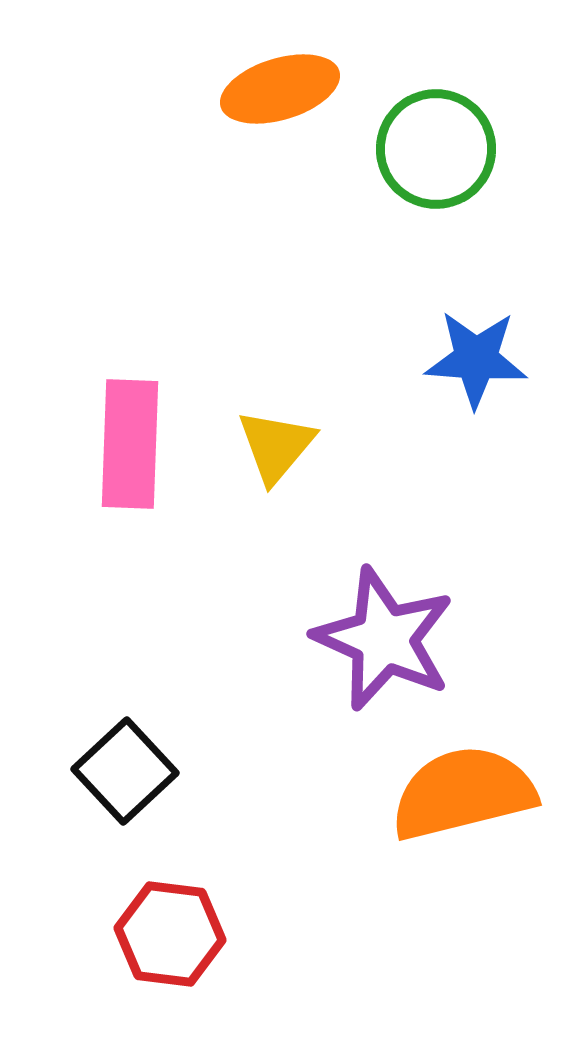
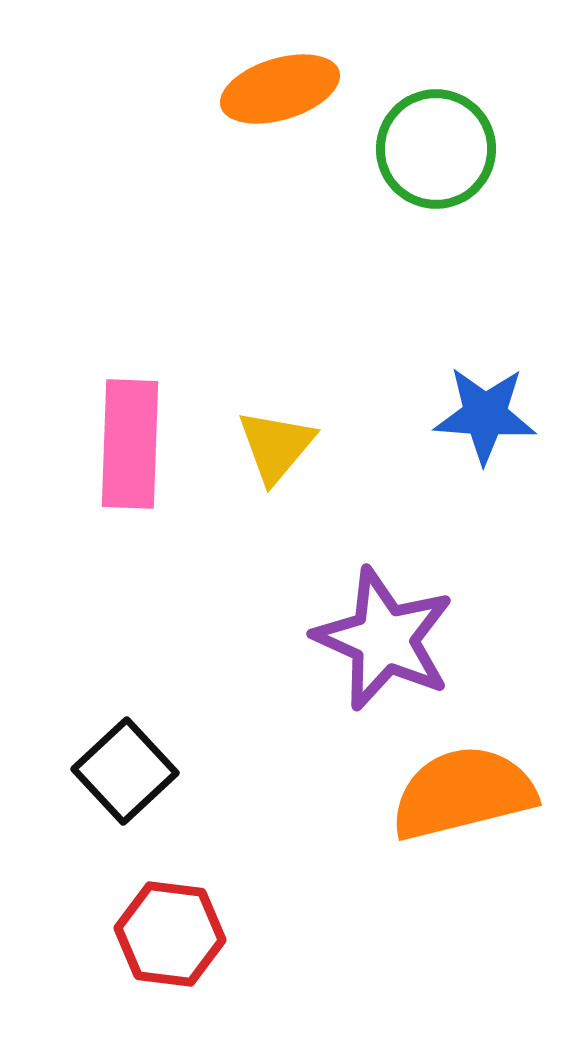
blue star: moved 9 px right, 56 px down
